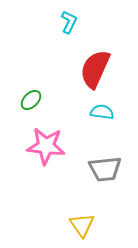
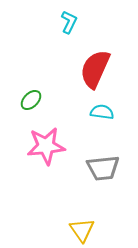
pink star: rotated 12 degrees counterclockwise
gray trapezoid: moved 2 px left, 1 px up
yellow triangle: moved 5 px down
